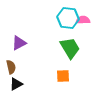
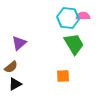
pink semicircle: moved 4 px up
purple triangle: rotated 14 degrees counterclockwise
green trapezoid: moved 4 px right, 4 px up
brown semicircle: rotated 64 degrees clockwise
black triangle: moved 1 px left
